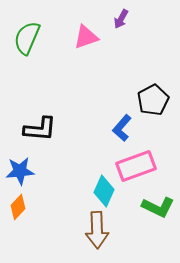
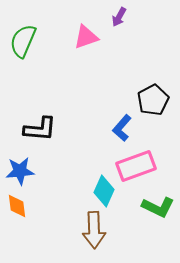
purple arrow: moved 2 px left, 2 px up
green semicircle: moved 4 px left, 3 px down
orange diamond: moved 1 px left, 1 px up; rotated 50 degrees counterclockwise
brown arrow: moved 3 px left
